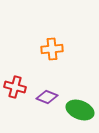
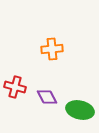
purple diamond: rotated 40 degrees clockwise
green ellipse: rotated 8 degrees counterclockwise
